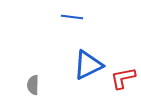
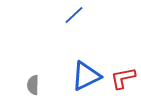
blue line: moved 2 px right, 2 px up; rotated 50 degrees counterclockwise
blue triangle: moved 2 px left, 11 px down
